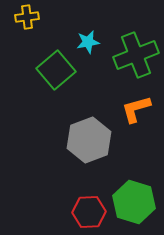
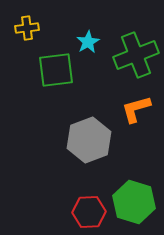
yellow cross: moved 11 px down
cyan star: rotated 20 degrees counterclockwise
green square: rotated 33 degrees clockwise
